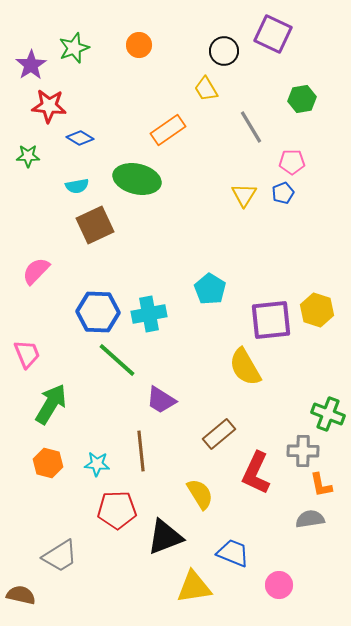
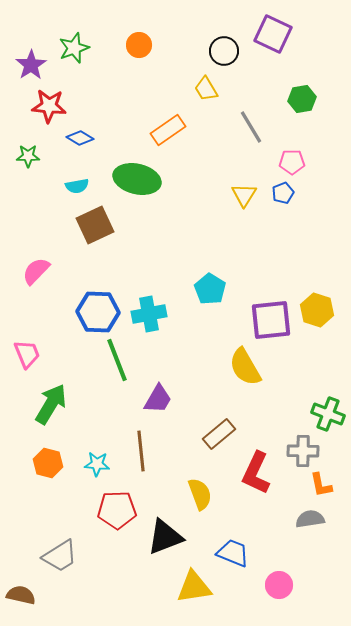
green line at (117, 360): rotated 27 degrees clockwise
purple trapezoid at (161, 400): moved 3 px left, 1 px up; rotated 92 degrees counterclockwise
yellow semicircle at (200, 494): rotated 12 degrees clockwise
